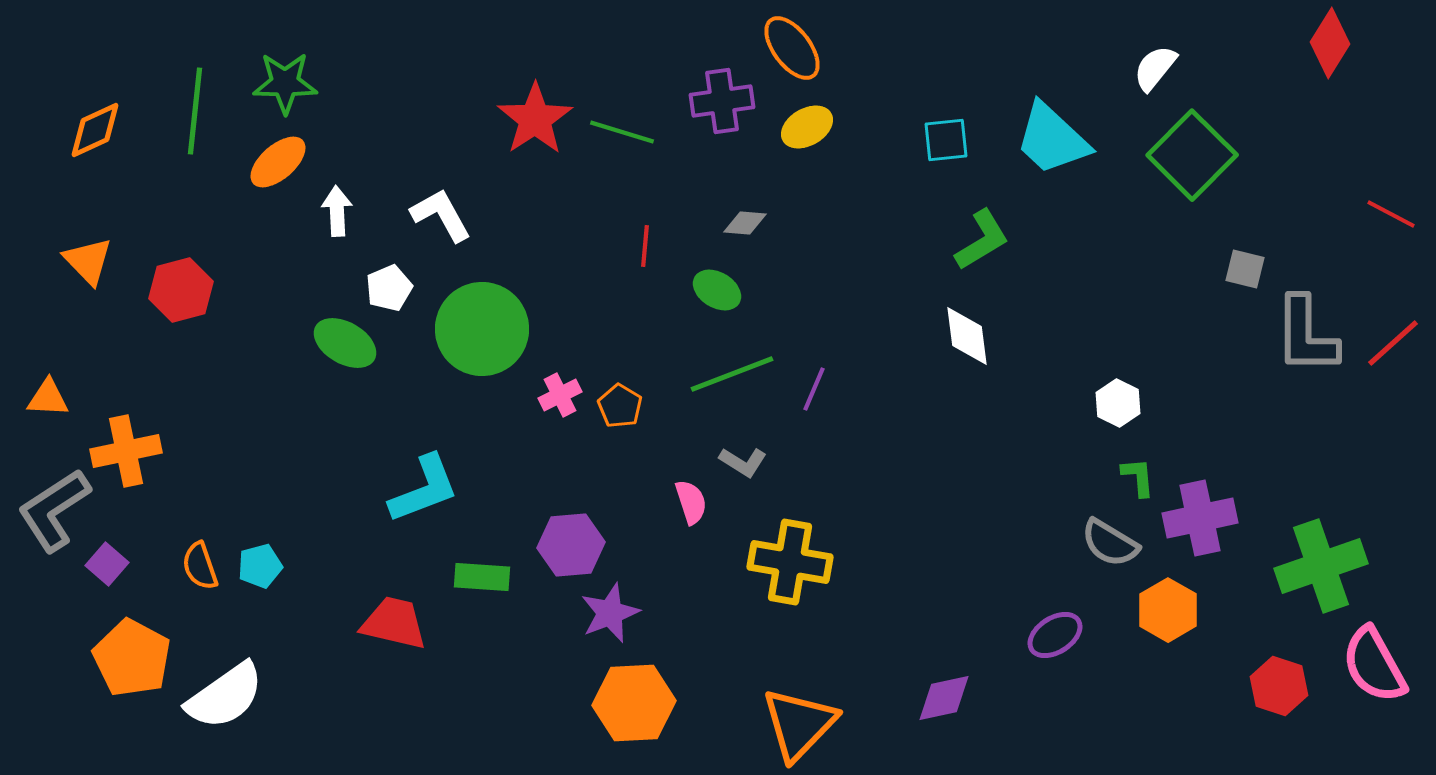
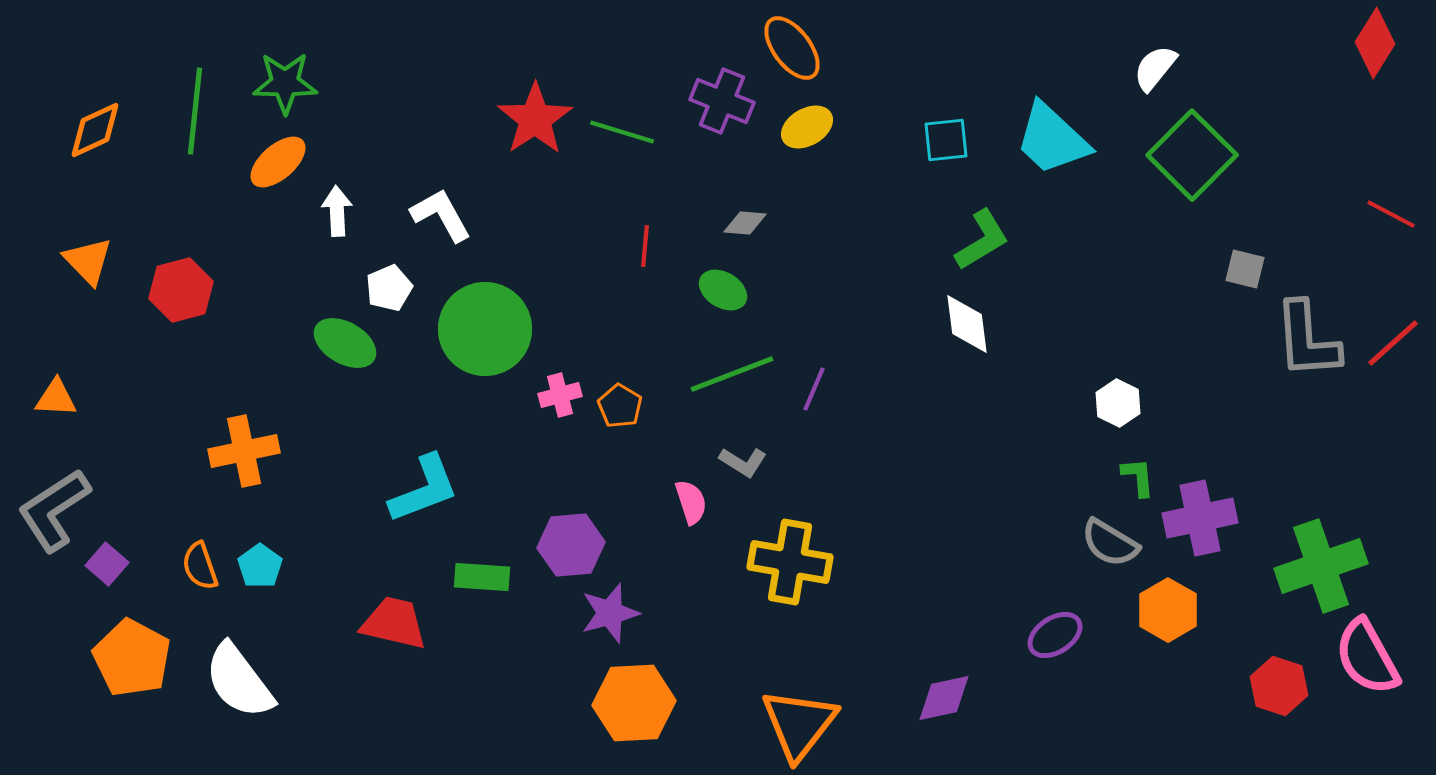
red diamond at (1330, 43): moved 45 px right
purple cross at (722, 101): rotated 30 degrees clockwise
green ellipse at (717, 290): moved 6 px right
green circle at (482, 329): moved 3 px right
gray L-shape at (1306, 335): moved 1 px right, 5 px down; rotated 4 degrees counterclockwise
white diamond at (967, 336): moved 12 px up
pink cross at (560, 395): rotated 12 degrees clockwise
orange triangle at (48, 398): moved 8 px right
orange cross at (126, 451): moved 118 px right
cyan pentagon at (260, 566): rotated 21 degrees counterclockwise
purple star at (610, 613): rotated 6 degrees clockwise
pink semicircle at (1374, 665): moved 7 px left, 8 px up
white semicircle at (225, 696): moved 14 px right, 15 px up; rotated 88 degrees clockwise
orange triangle at (799, 724): rotated 6 degrees counterclockwise
